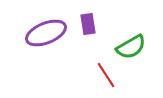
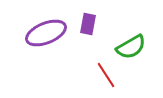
purple rectangle: rotated 20 degrees clockwise
